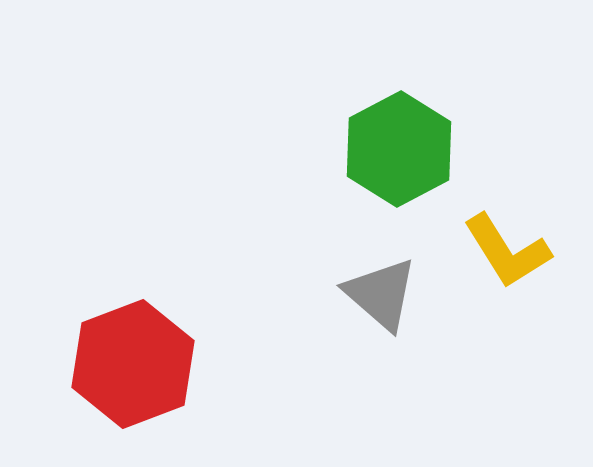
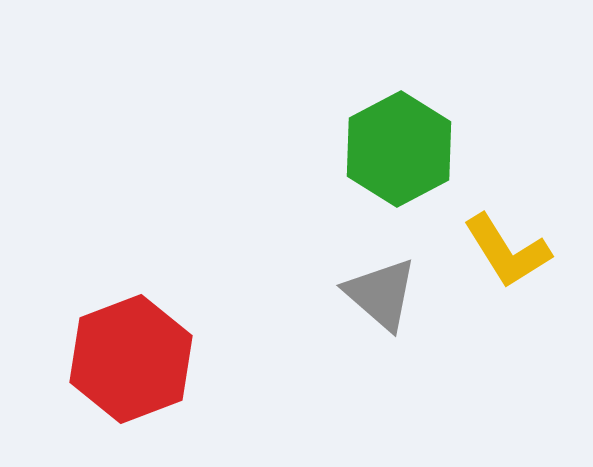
red hexagon: moved 2 px left, 5 px up
